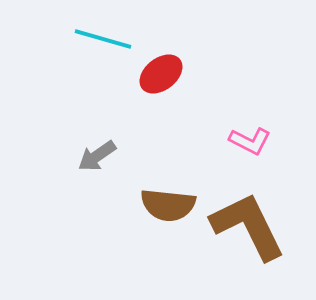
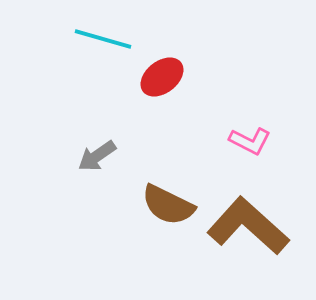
red ellipse: moved 1 px right, 3 px down
brown semicircle: rotated 20 degrees clockwise
brown L-shape: rotated 22 degrees counterclockwise
